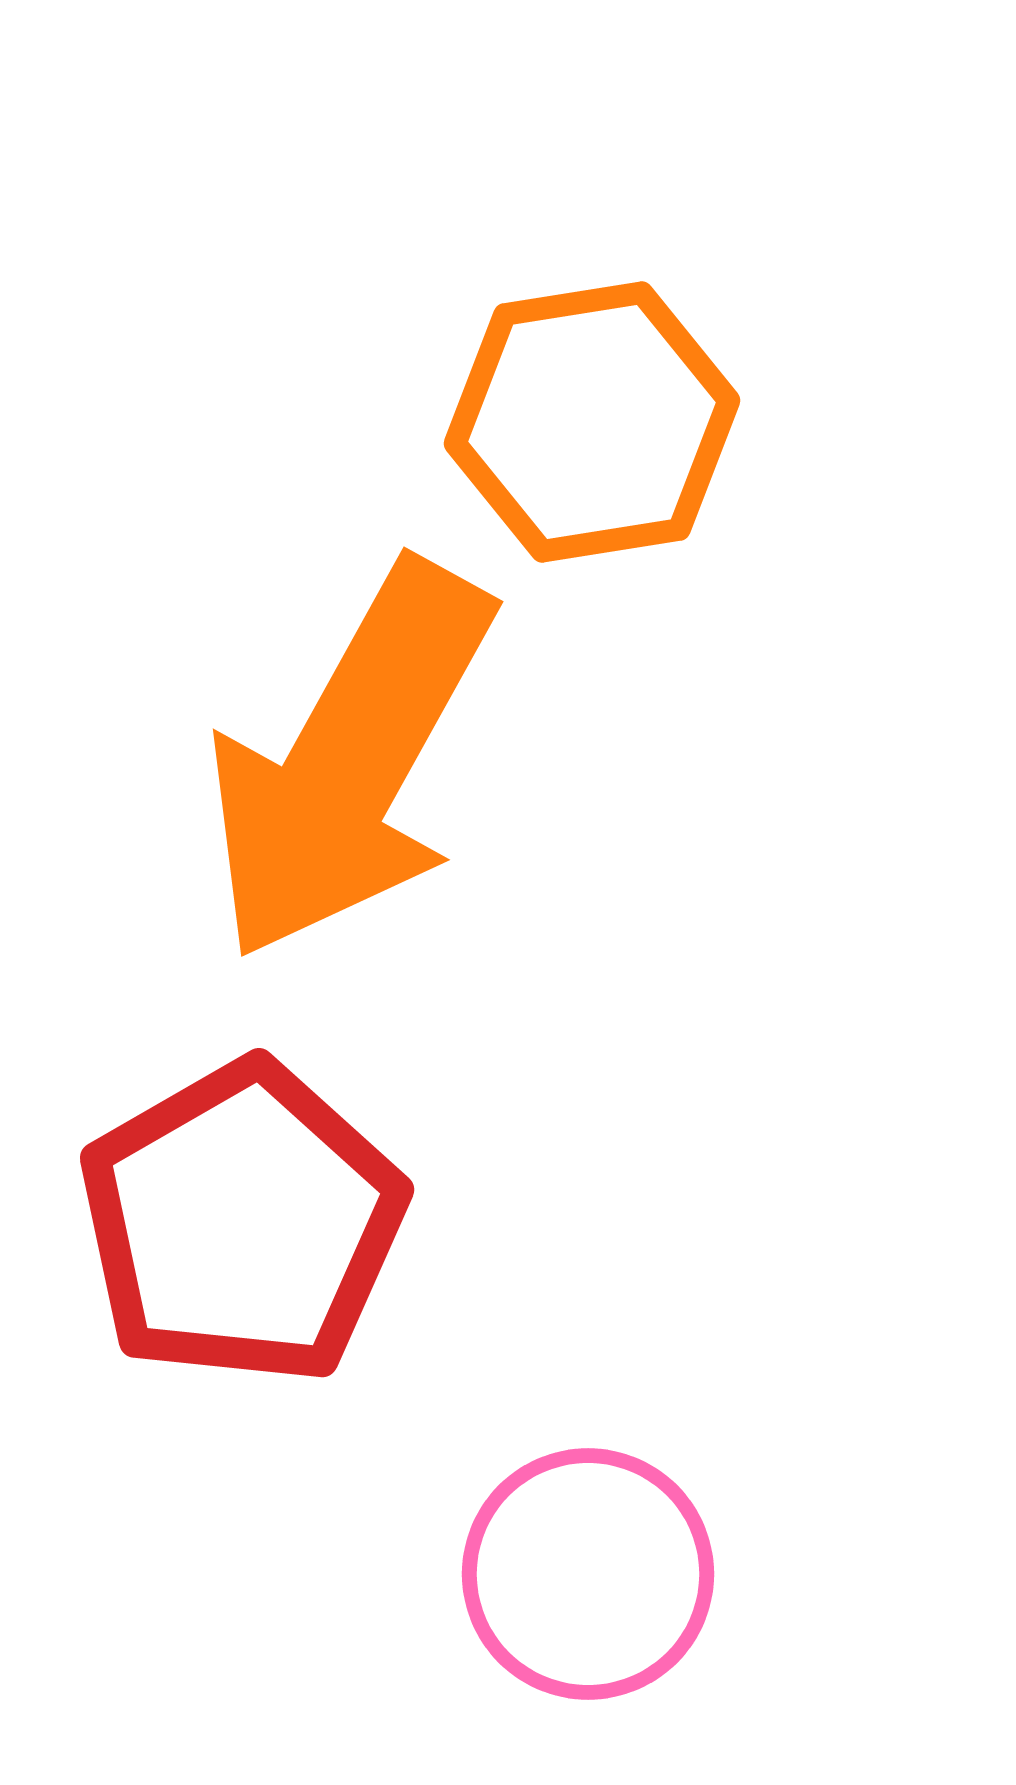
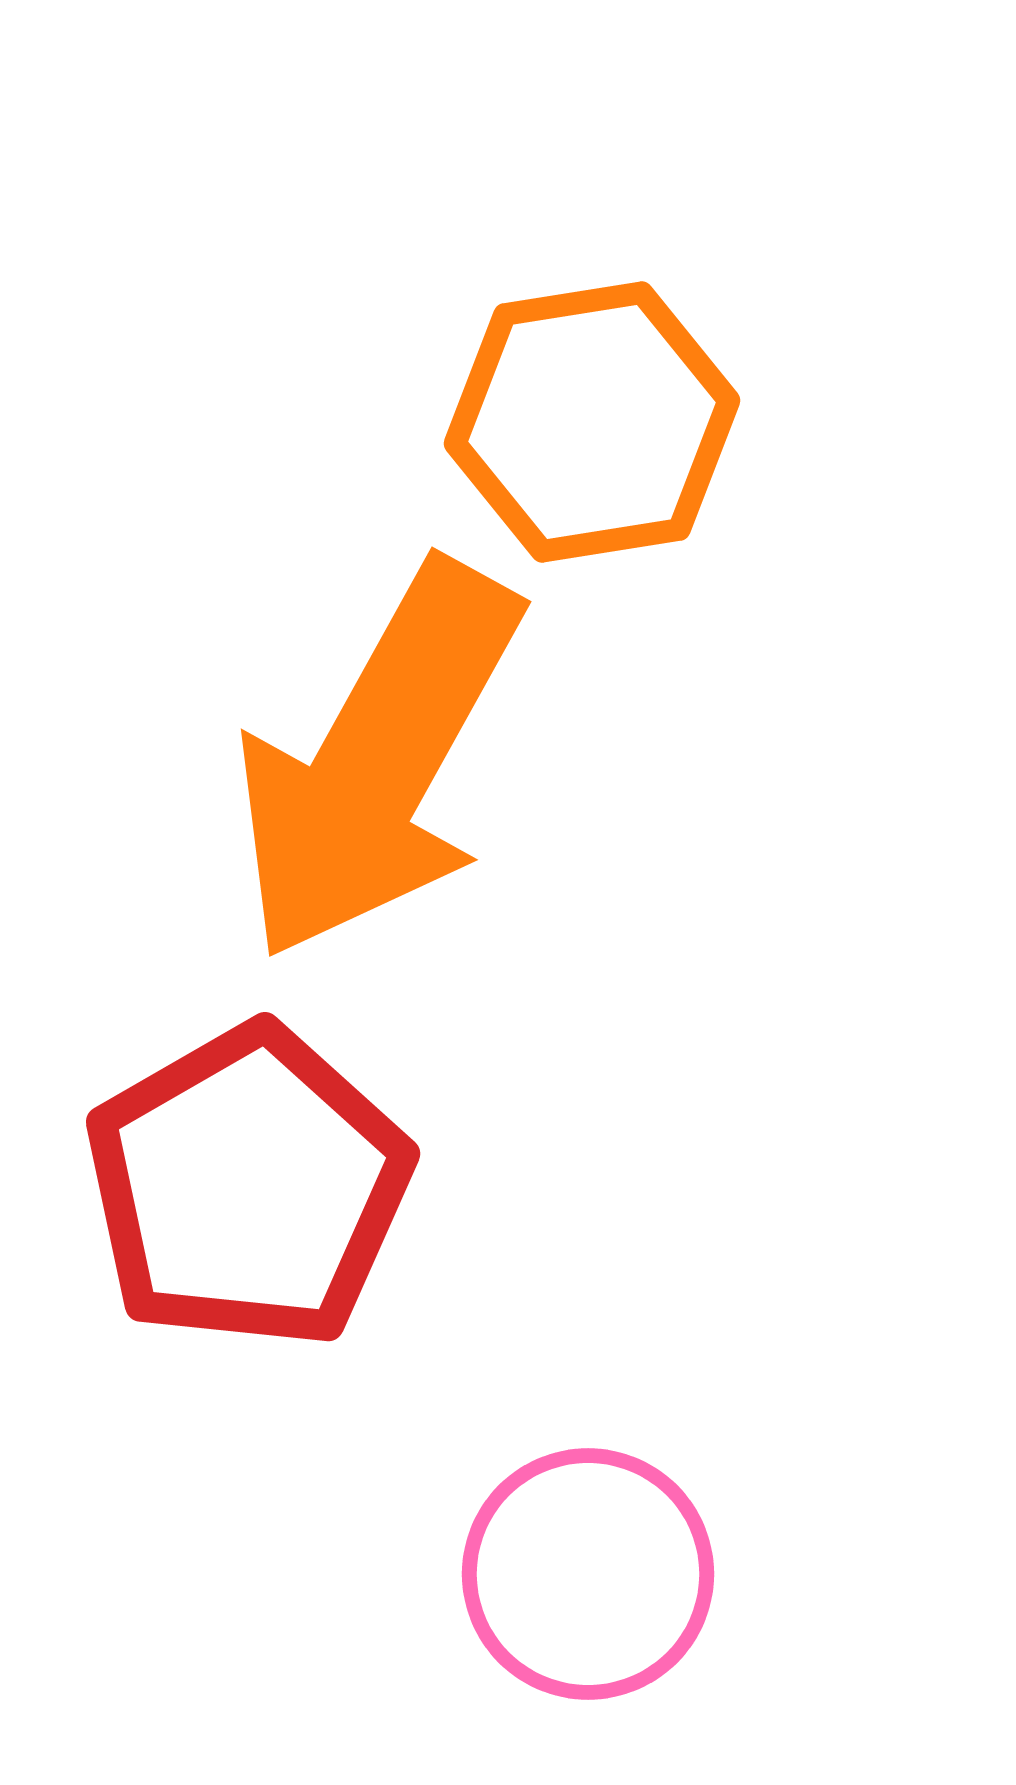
orange arrow: moved 28 px right
red pentagon: moved 6 px right, 36 px up
